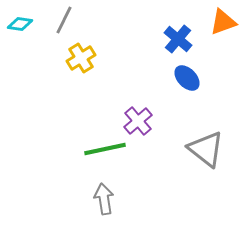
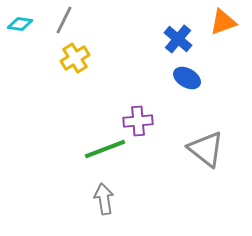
yellow cross: moved 6 px left
blue ellipse: rotated 16 degrees counterclockwise
purple cross: rotated 36 degrees clockwise
green line: rotated 9 degrees counterclockwise
